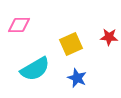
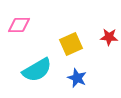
cyan semicircle: moved 2 px right, 1 px down
